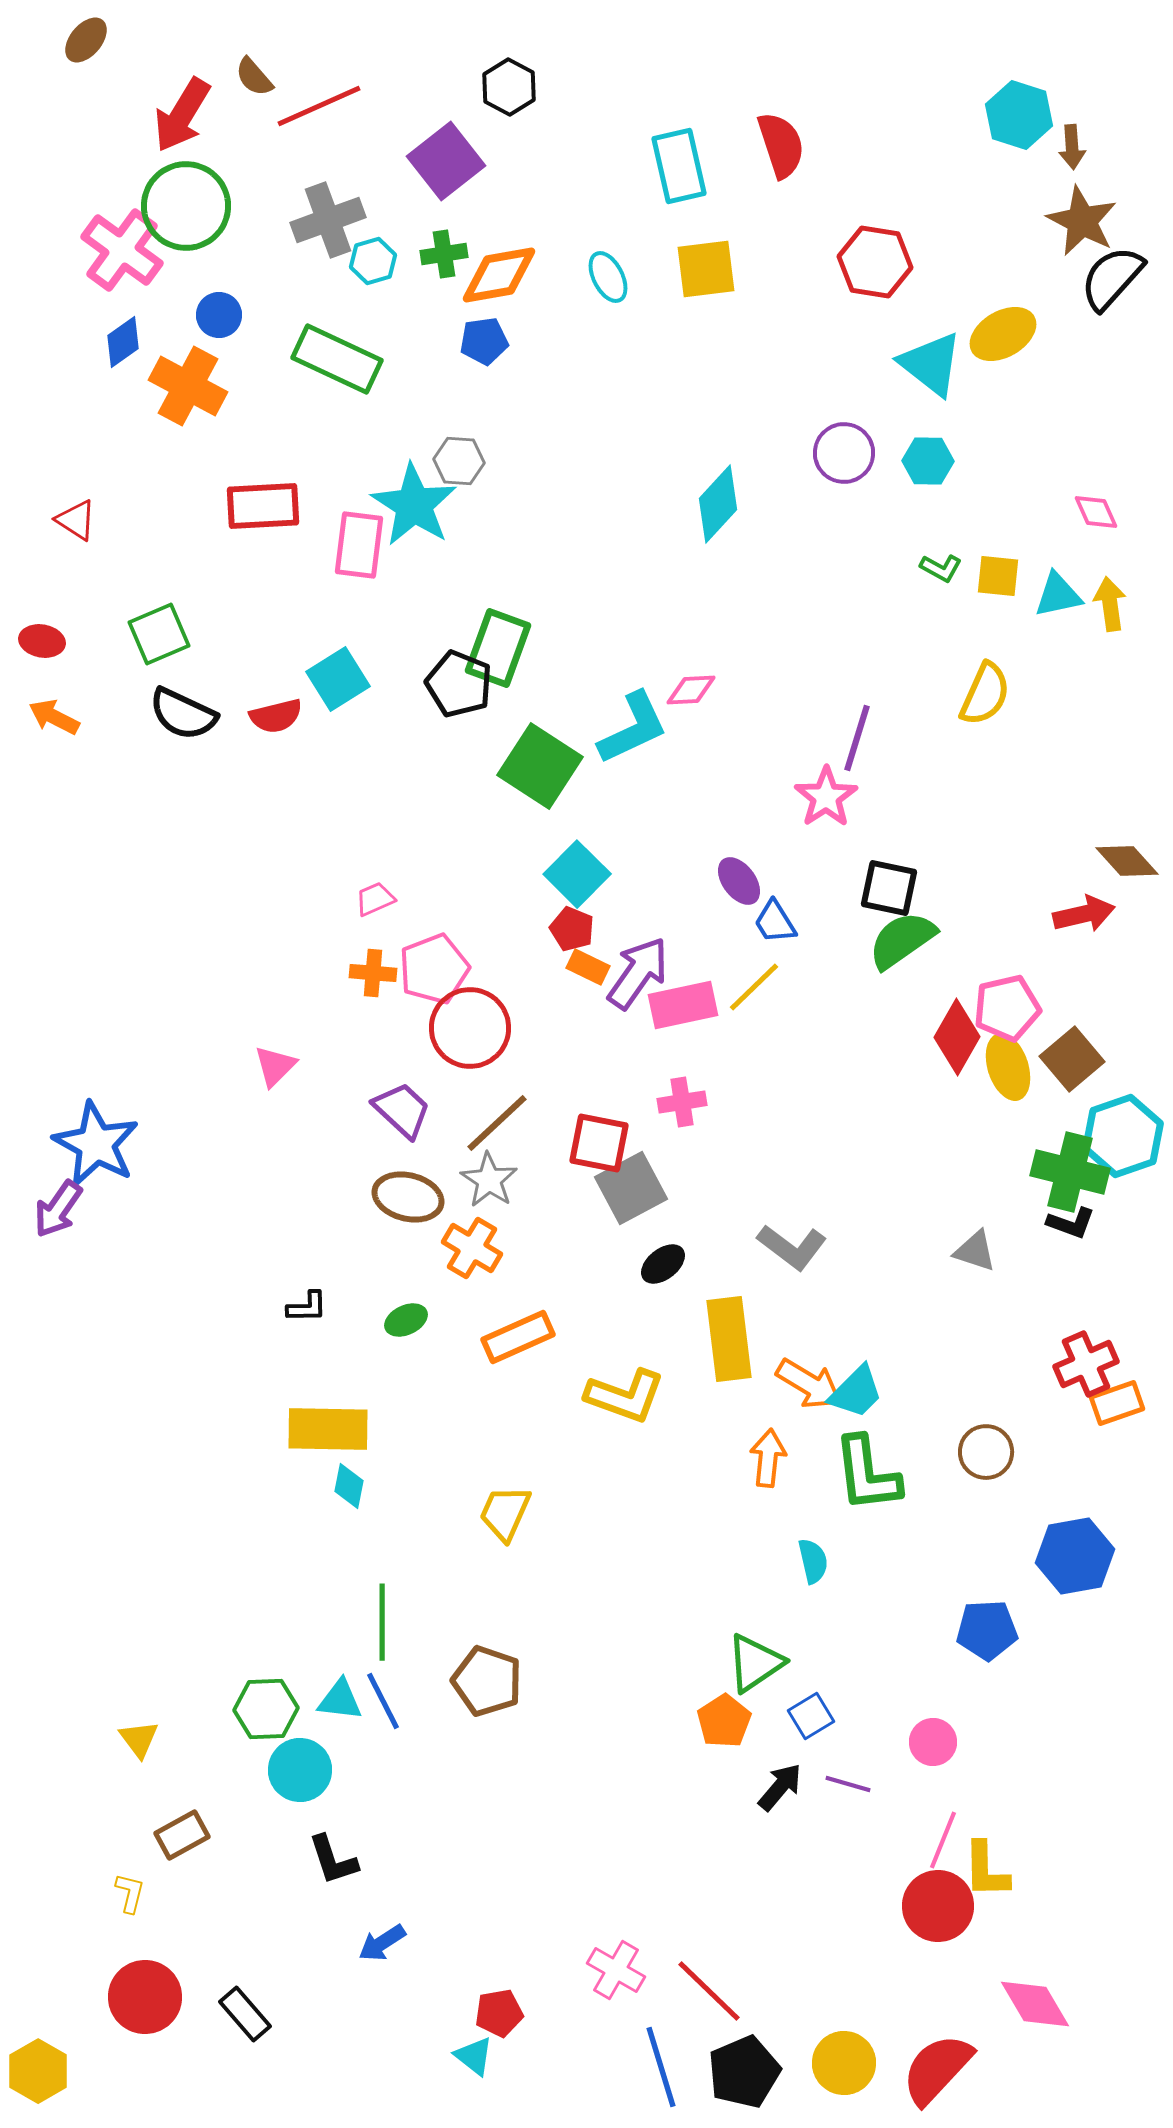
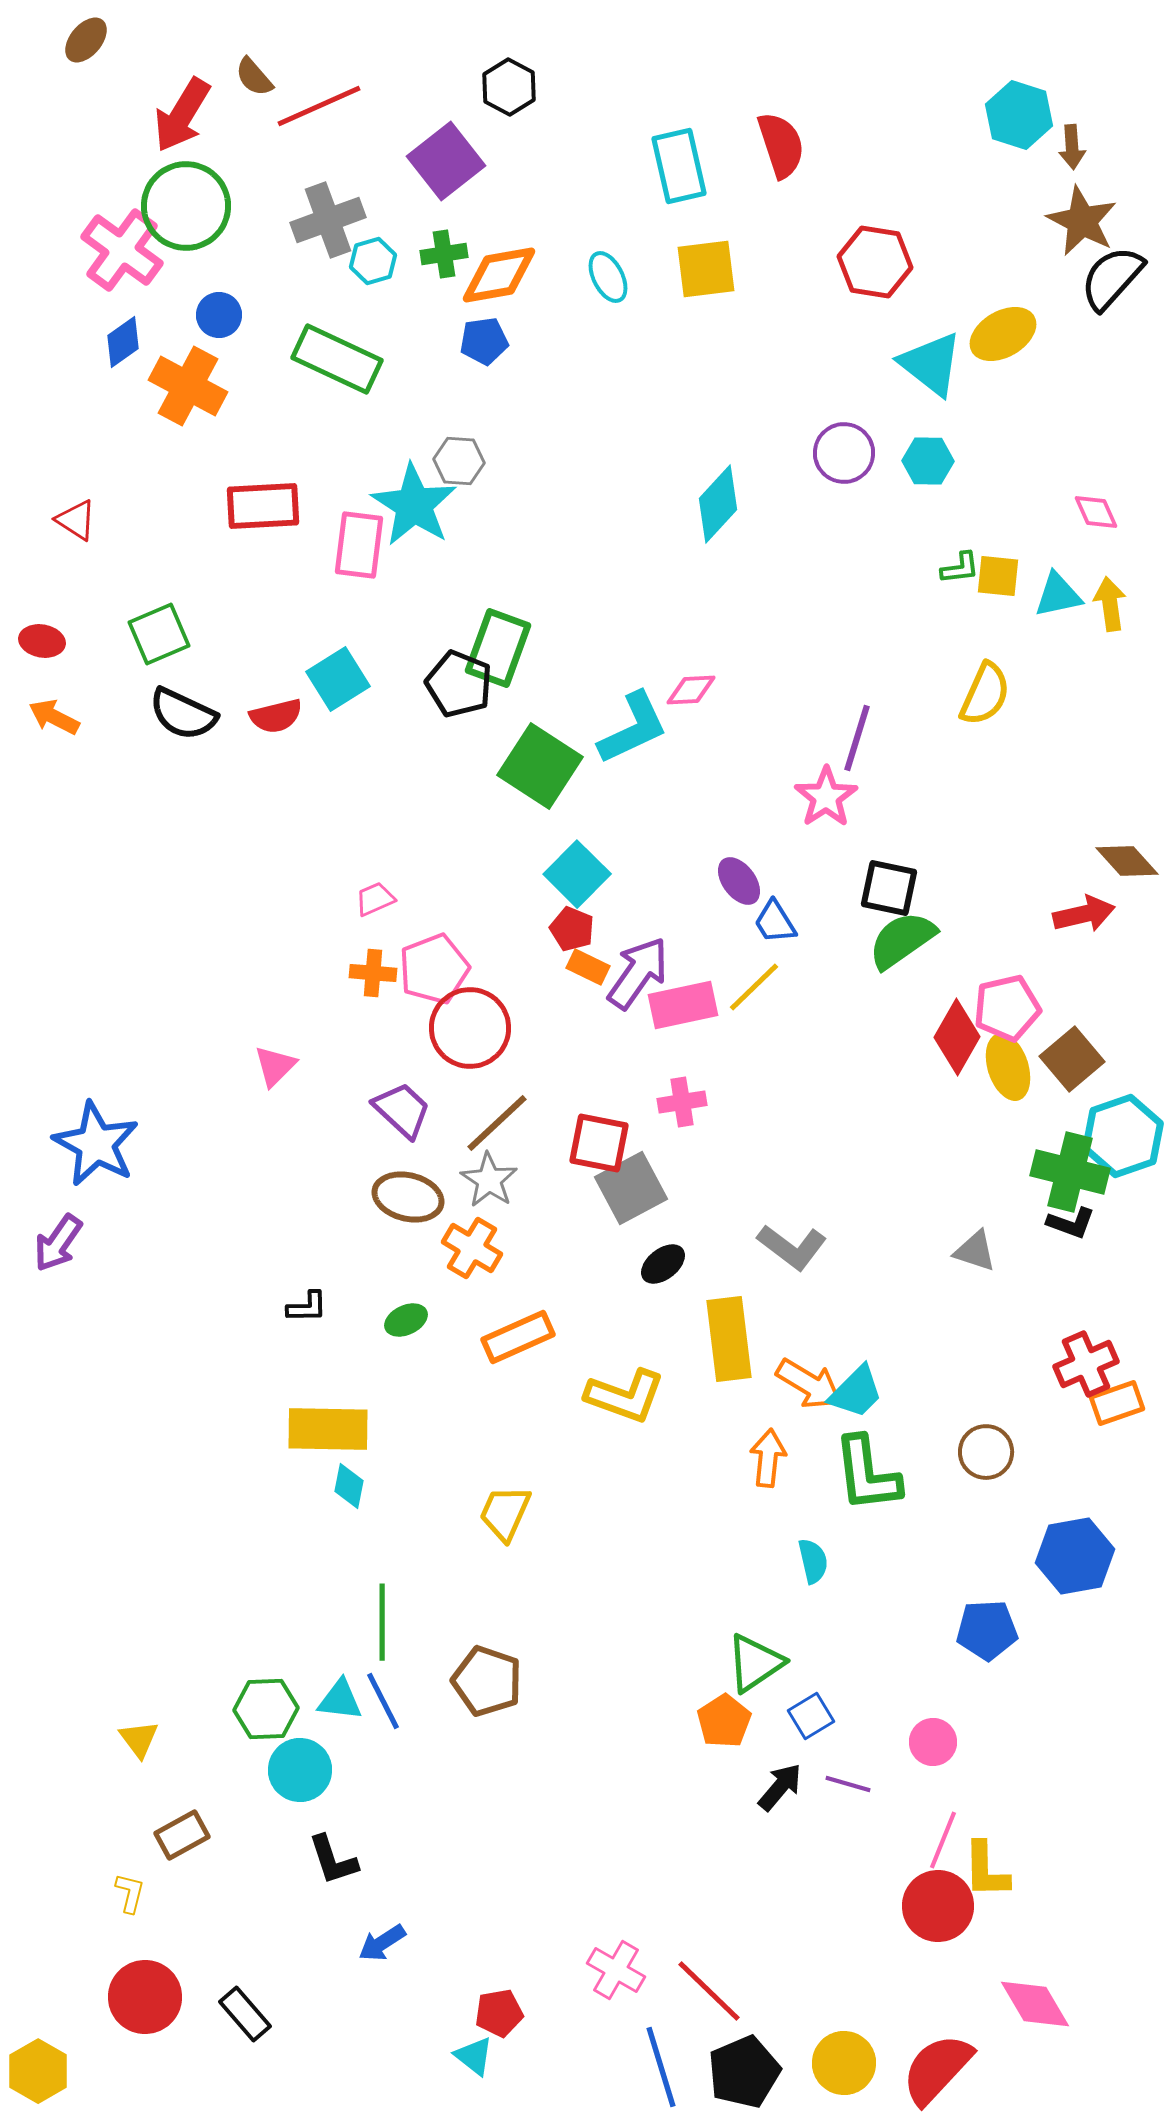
green L-shape at (941, 568): moved 19 px right; rotated 36 degrees counterclockwise
purple arrow at (58, 1209): moved 34 px down
